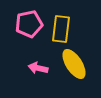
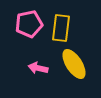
yellow rectangle: moved 1 px up
